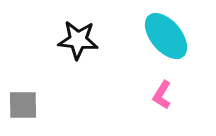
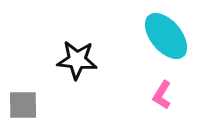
black star: moved 1 px left, 20 px down
